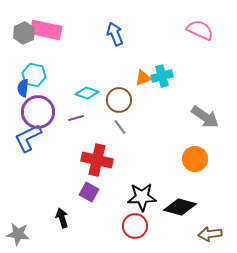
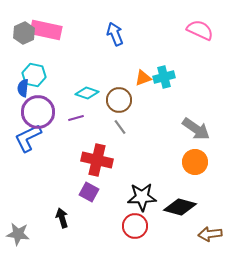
cyan cross: moved 2 px right, 1 px down
gray arrow: moved 9 px left, 12 px down
orange circle: moved 3 px down
